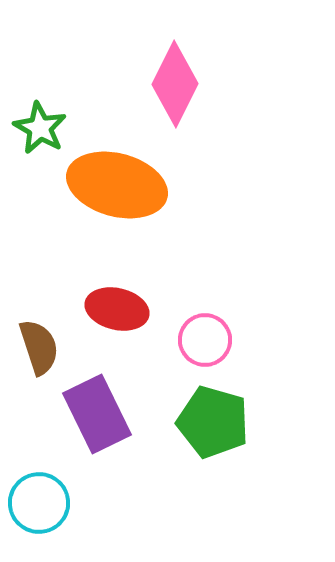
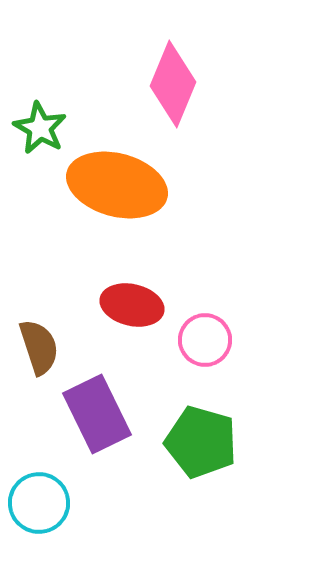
pink diamond: moved 2 px left; rotated 4 degrees counterclockwise
red ellipse: moved 15 px right, 4 px up
green pentagon: moved 12 px left, 20 px down
